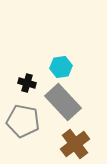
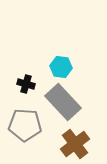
cyan hexagon: rotated 15 degrees clockwise
black cross: moved 1 px left, 1 px down
gray pentagon: moved 2 px right, 4 px down; rotated 8 degrees counterclockwise
